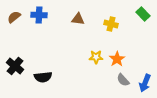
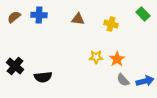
blue arrow: moved 2 px up; rotated 126 degrees counterclockwise
